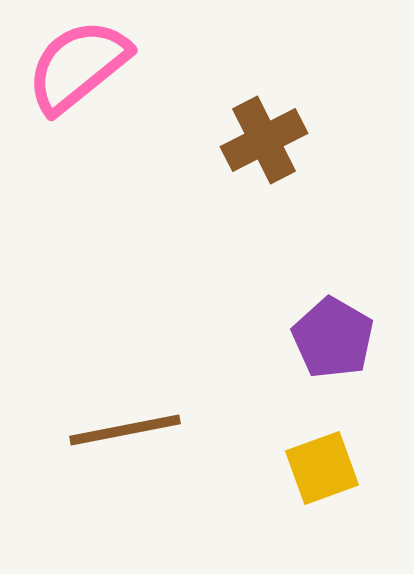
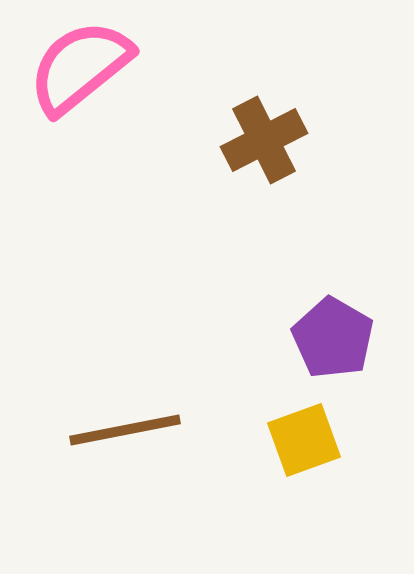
pink semicircle: moved 2 px right, 1 px down
yellow square: moved 18 px left, 28 px up
